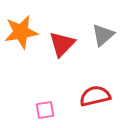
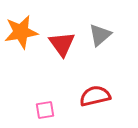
gray triangle: moved 3 px left
red triangle: rotated 20 degrees counterclockwise
